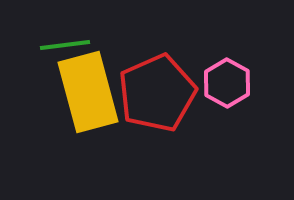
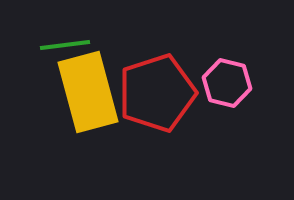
pink hexagon: rotated 15 degrees counterclockwise
red pentagon: rotated 6 degrees clockwise
